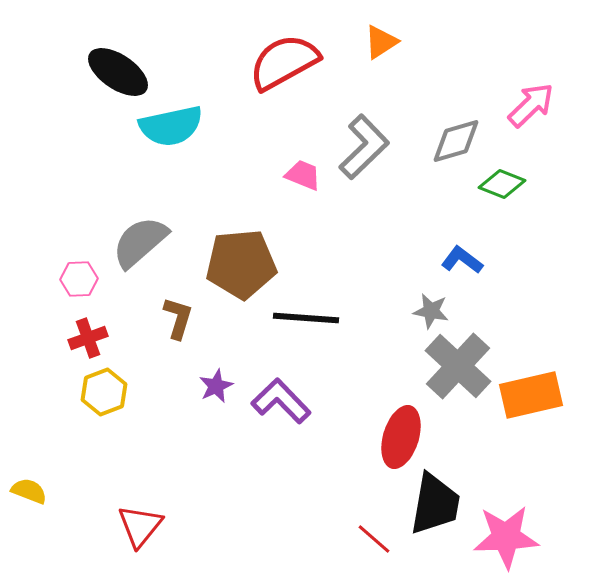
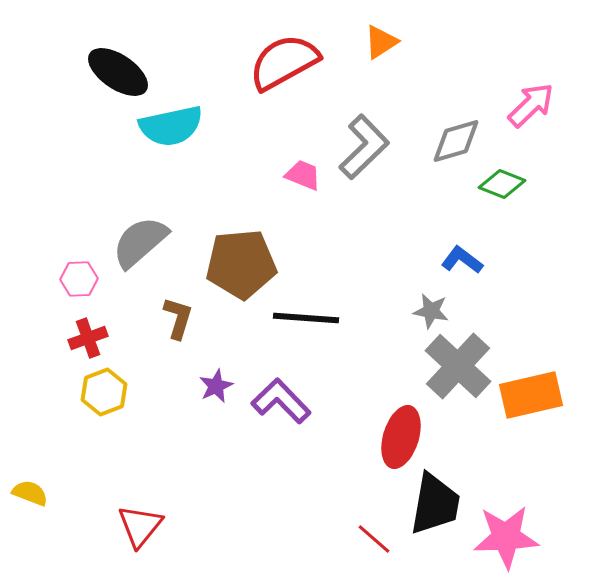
yellow semicircle: moved 1 px right, 2 px down
